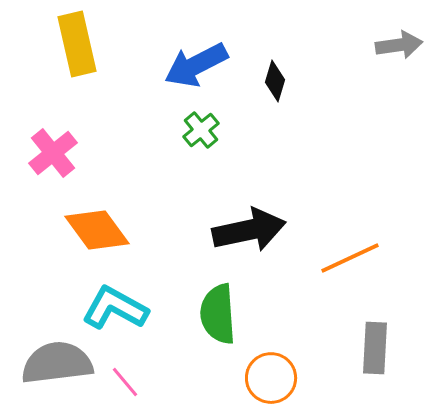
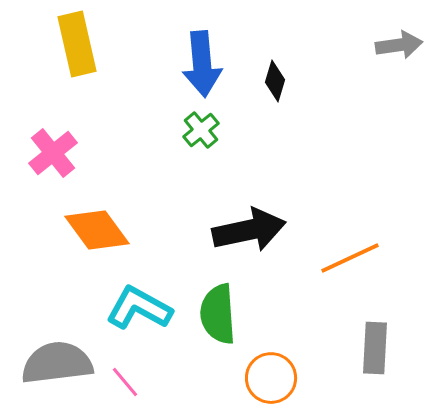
blue arrow: moved 6 px right, 1 px up; rotated 68 degrees counterclockwise
cyan L-shape: moved 24 px right
